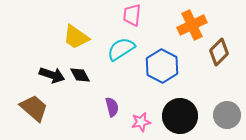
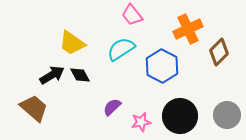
pink trapezoid: rotated 45 degrees counterclockwise
orange cross: moved 4 px left, 4 px down
yellow trapezoid: moved 4 px left, 6 px down
black arrow: rotated 50 degrees counterclockwise
purple semicircle: rotated 120 degrees counterclockwise
